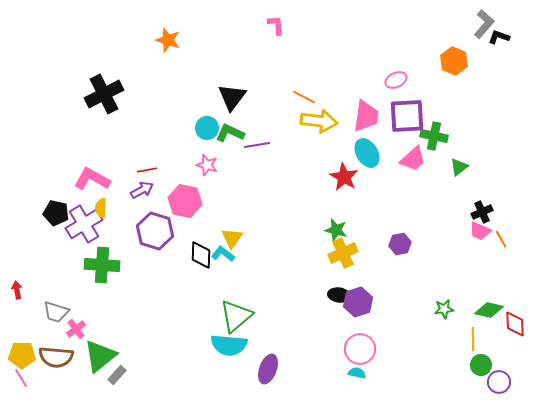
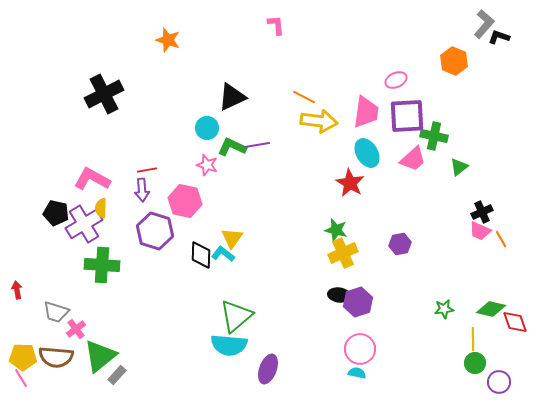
black triangle at (232, 97): rotated 28 degrees clockwise
pink trapezoid at (366, 116): moved 4 px up
green L-shape at (230, 133): moved 2 px right, 14 px down
red star at (344, 177): moved 6 px right, 6 px down
purple arrow at (142, 190): rotated 115 degrees clockwise
green diamond at (489, 310): moved 2 px right, 1 px up
red diamond at (515, 324): moved 2 px up; rotated 16 degrees counterclockwise
yellow pentagon at (22, 355): moved 1 px right, 2 px down
green circle at (481, 365): moved 6 px left, 2 px up
